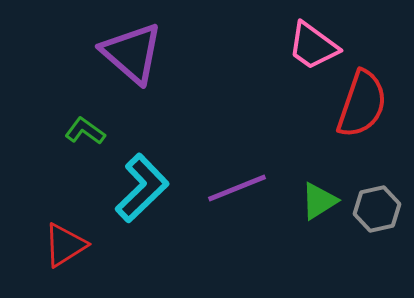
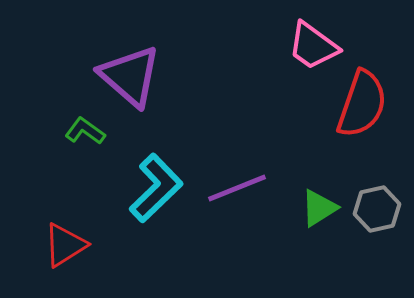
purple triangle: moved 2 px left, 23 px down
cyan L-shape: moved 14 px right
green triangle: moved 7 px down
